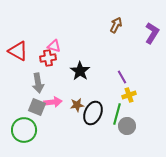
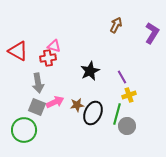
black star: moved 10 px right; rotated 12 degrees clockwise
pink arrow: moved 2 px right; rotated 18 degrees counterclockwise
